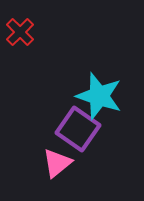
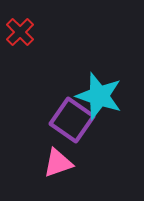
purple square: moved 6 px left, 9 px up
pink triangle: moved 1 px right; rotated 20 degrees clockwise
